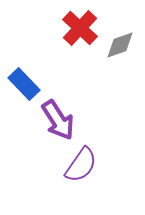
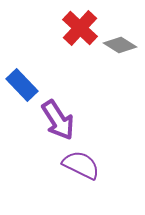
gray diamond: rotated 52 degrees clockwise
blue rectangle: moved 2 px left, 1 px down
purple semicircle: rotated 99 degrees counterclockwise
